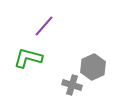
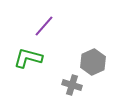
gray hexagon: moved 5 px up
